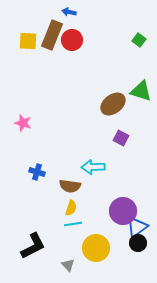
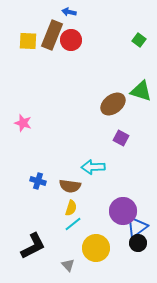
red circle: moved 1 px left
blue cross: moved 1 px right, 9 px down
cyan line: rotated 30 degrees counterclockwise
